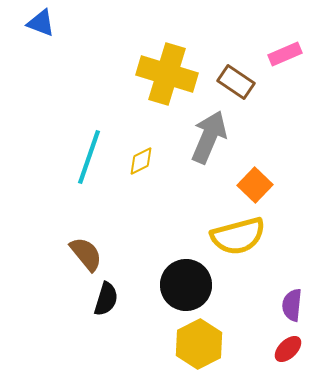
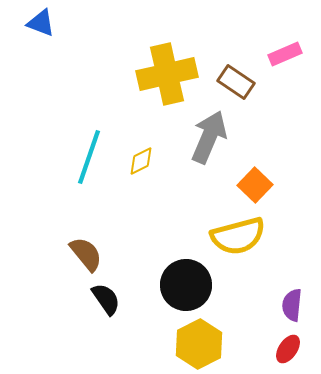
yellow cross: rotated 30 degrees counterclockwise
black semicircle: rotated 52 degrees counterclockwise
red ellipse: rotated 12 degrees counterclockwise
